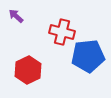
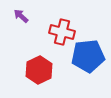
purple arrow: moved 5 px right
red hexagon: moved 11 px right
